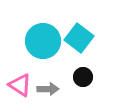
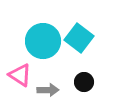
black circle: moved 1 px right, 5 px down
pink triangle: moved 10 px up
gray arrow: moved 1 px down
